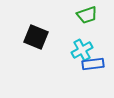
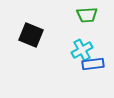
green trapezoid: rotated 15 degrees clockwise
black square: moved 5 px left, 2 px up
